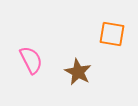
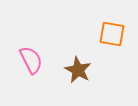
brown star: moved 2 px up
